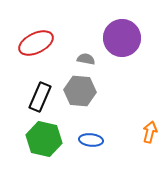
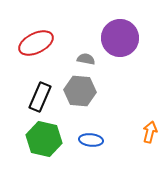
purple circle: moved 2 px left
